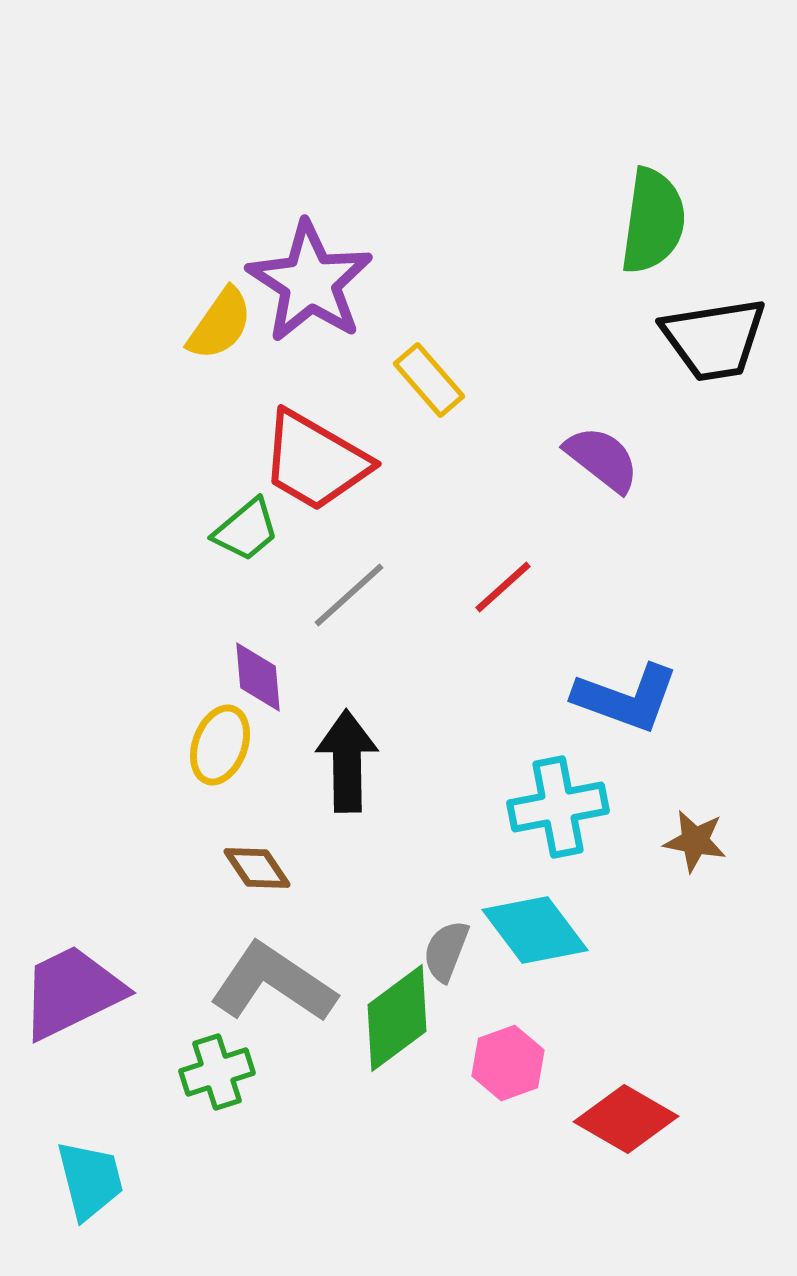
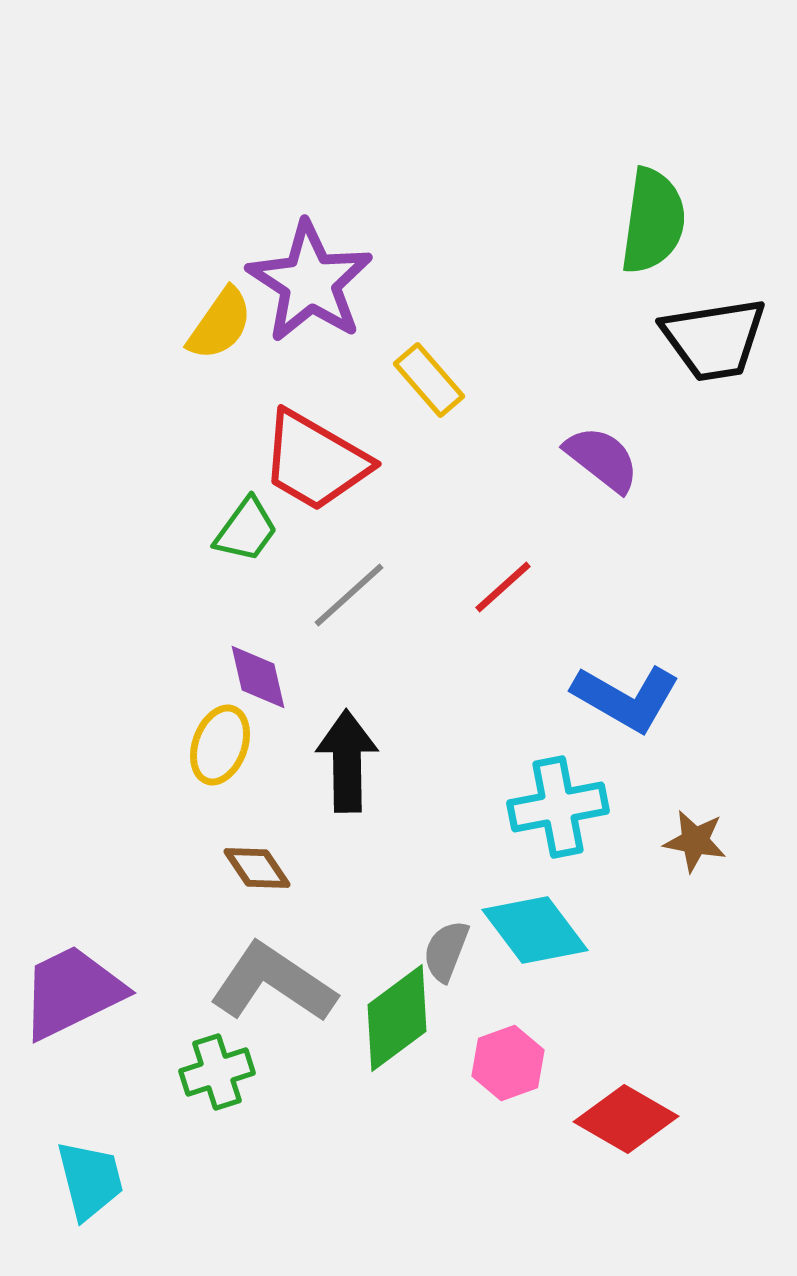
green trapezoid: rotated 14 degrees counterclockwise
purple diamond: rotated 8 degrees counterclockwise
blue L-shape: rotated 10 degrees clockwise
